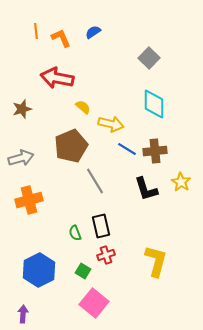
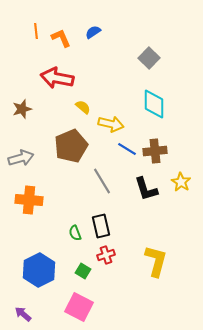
gray line: moved 7 px right
orange cross: rotated 20 degrees clockwise
pink square: moved 15 px left, 4 px down; rotated 12 degrees counterclockwise
purple arrow: rotated 54 degrees counterclockwise
